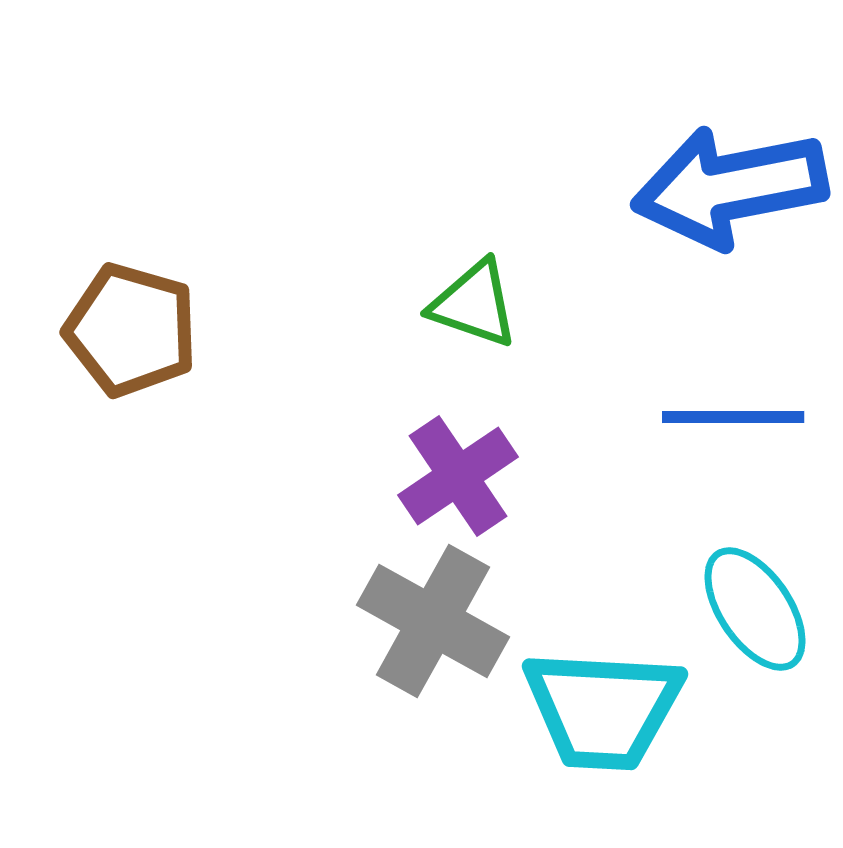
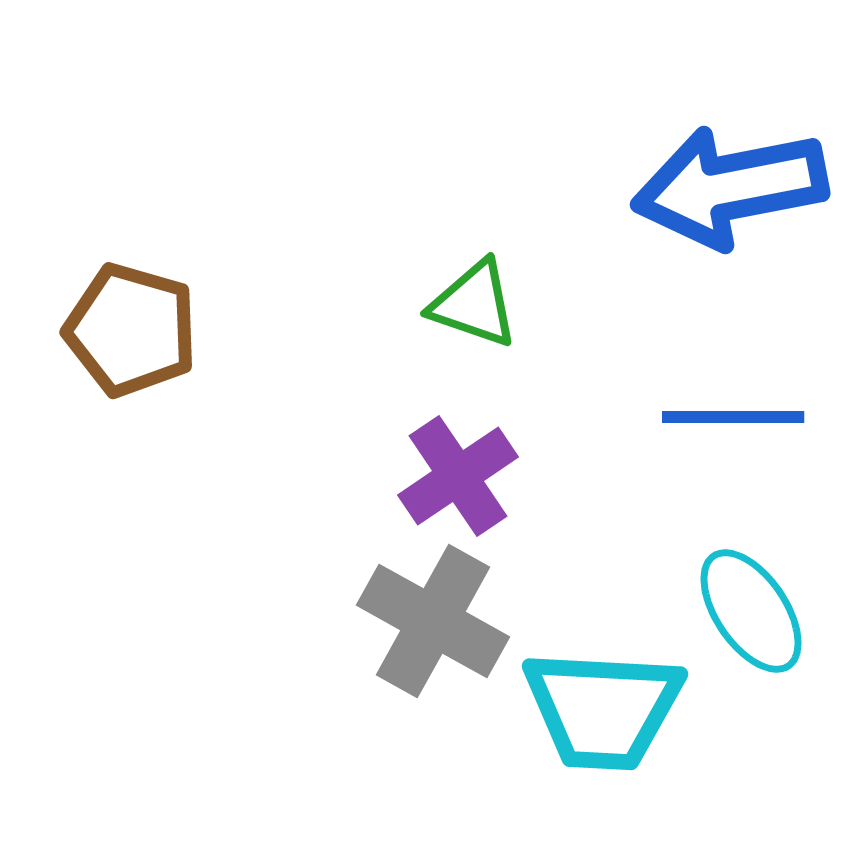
cyan ellipse: moved 4 px left, 2 px down
